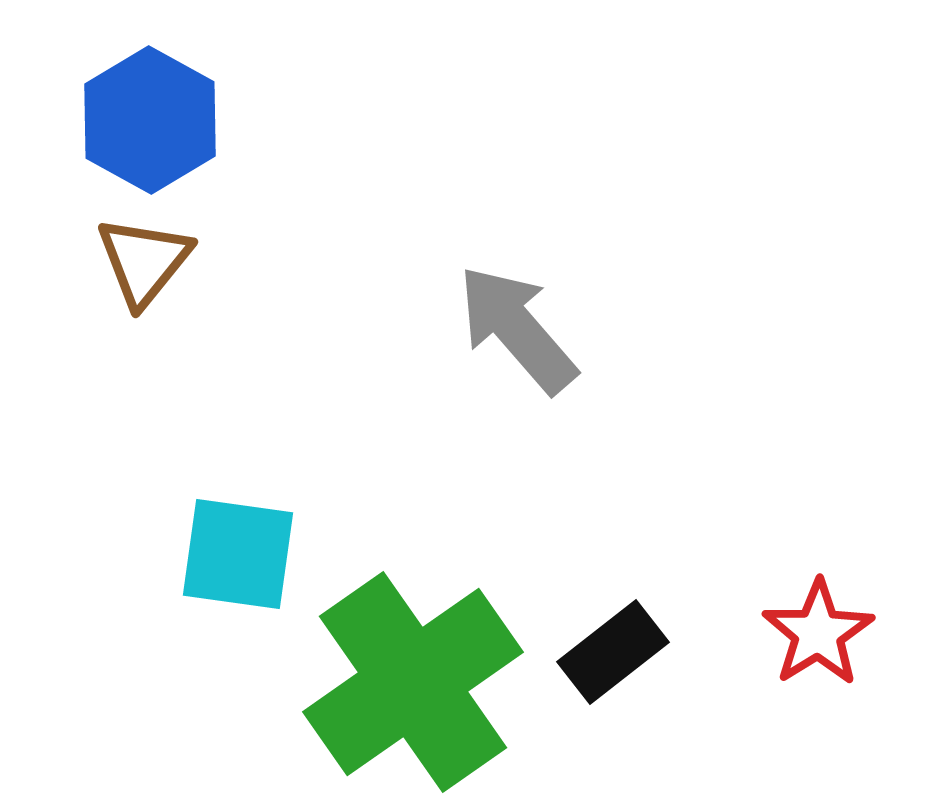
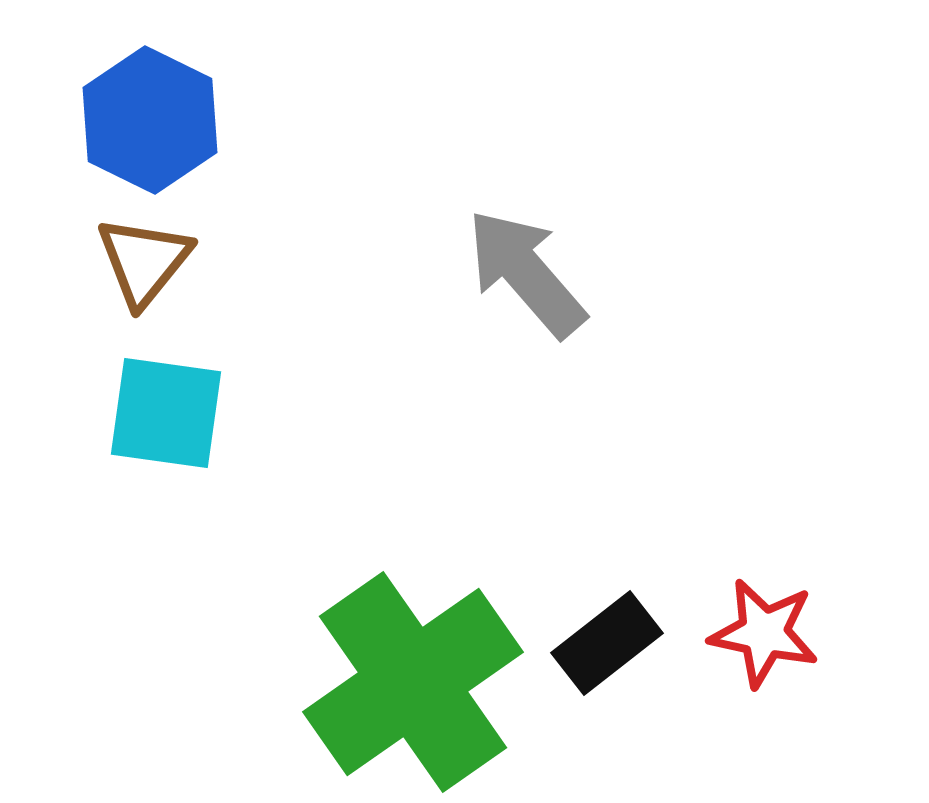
blue hexagon: rotated 3 degrees counterclockwise
gray arrow: moved 9 px right, 56 px up
cyan square: moved 72 px left, 141 px up
red star: moved 54 px left; rotated 28 degrees counterclockwise
black rectangle: moved 6 px left, 9 px up
